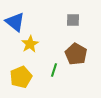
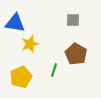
blue triangle: moved 1 px down; rotated 30 degrees counterclockwise
yellow star: rotated 12 degrees clockwise
